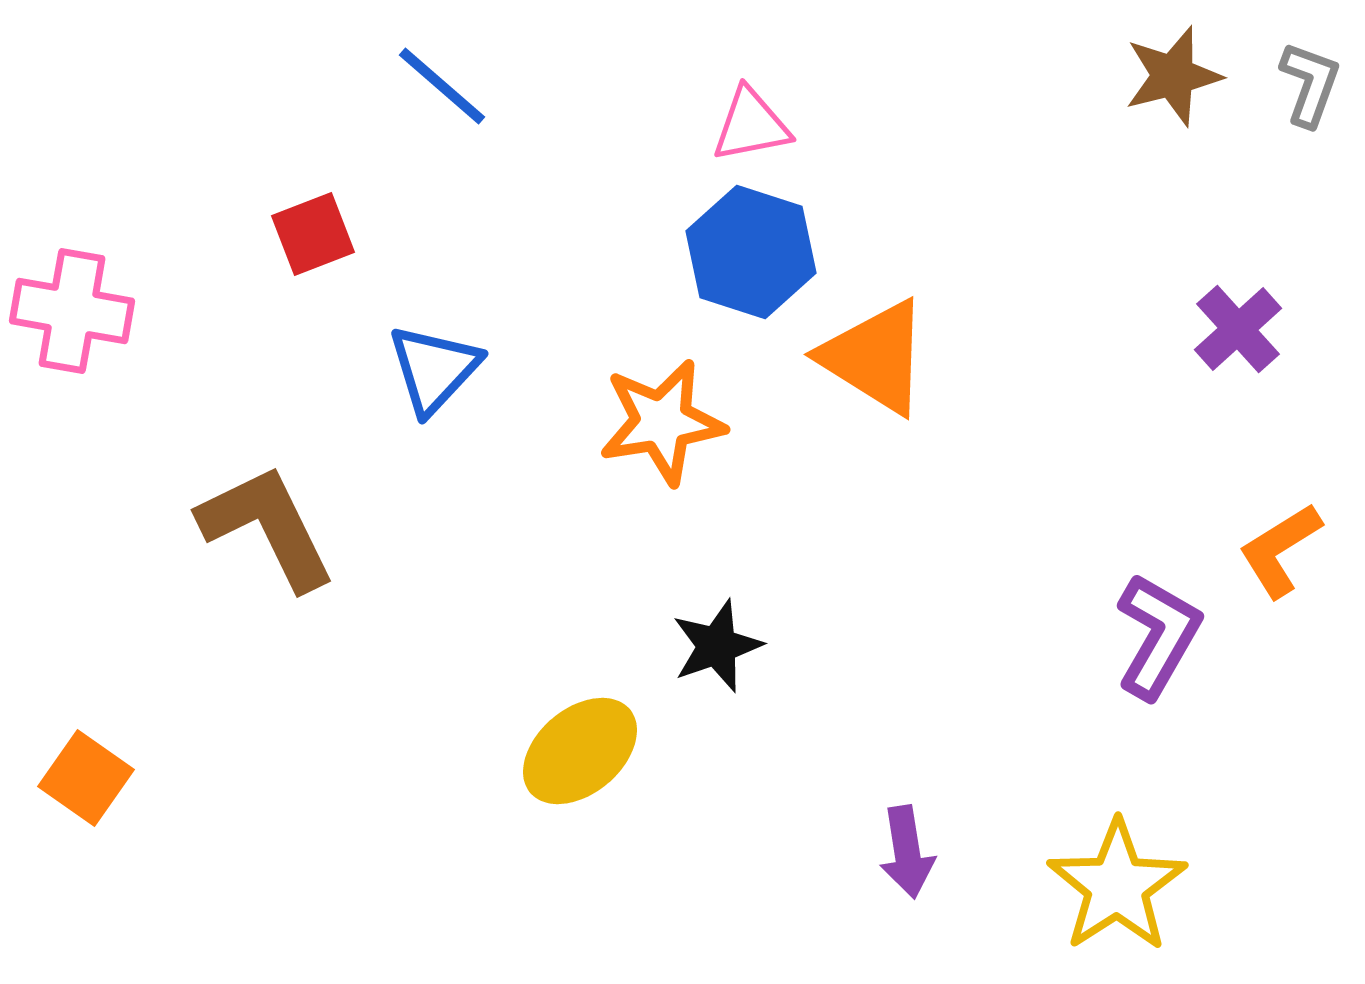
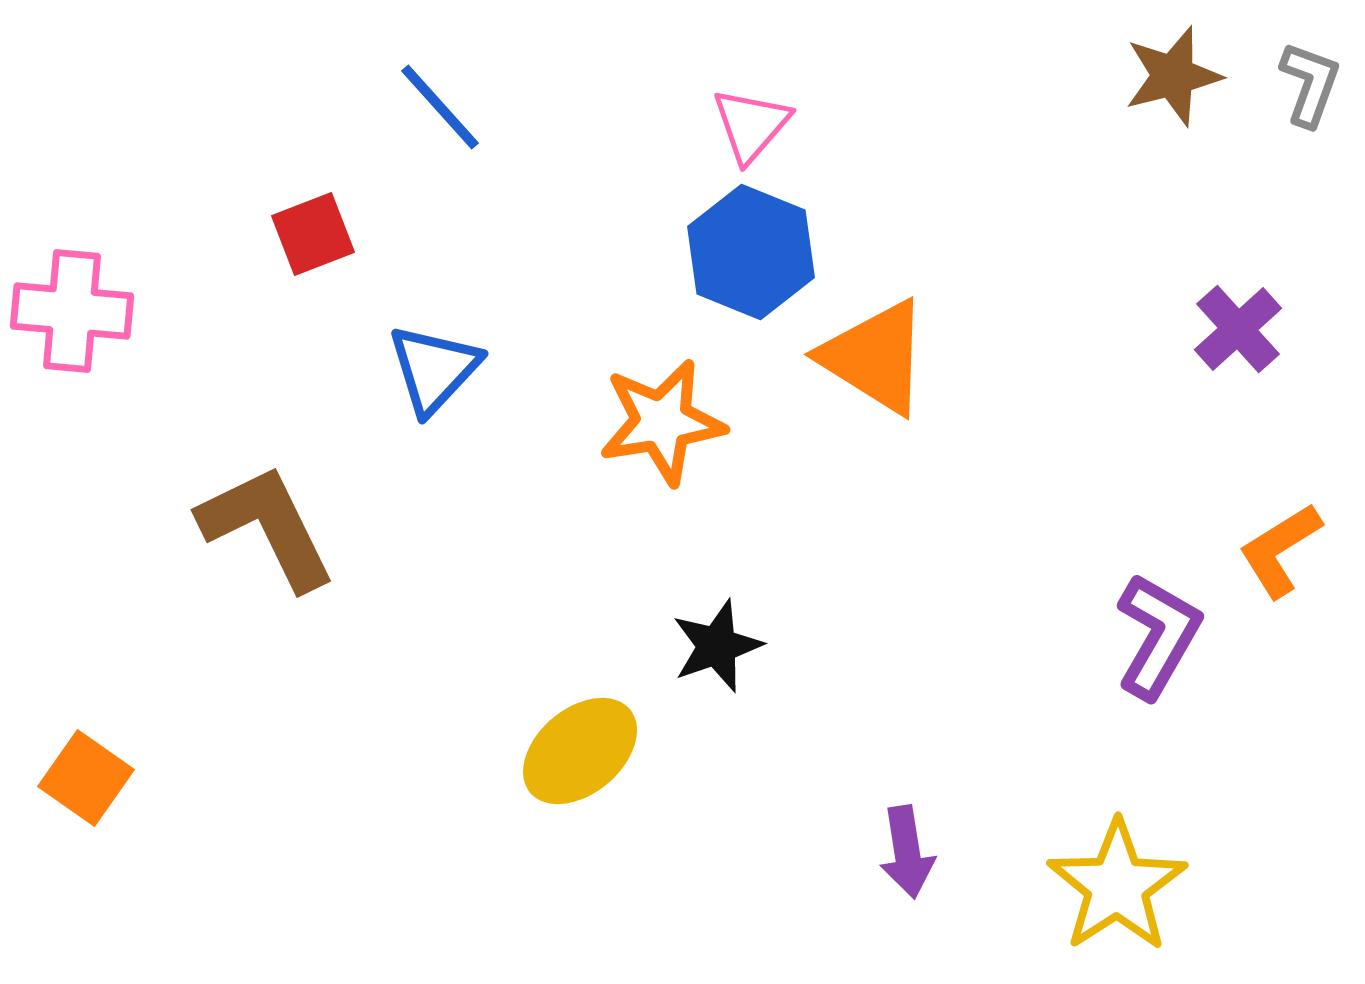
blue line: moved 2 px left, 21 px down; rotated 7 degrees clockwise
pink triangle: rotated 38 degrees counterclockwise
blue hexagon: rotated 4 degrees clockwise
pink cross: rotated 5 degrees counterclockwise
